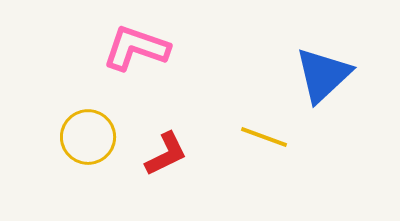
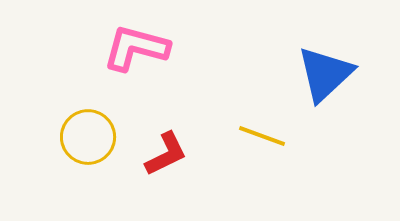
pink L-shape: rotated 4 degrees counterclockwise
blue triangle: moved 2 px right, 1 px up
yellow line: moved 2 px left, 1 px up
